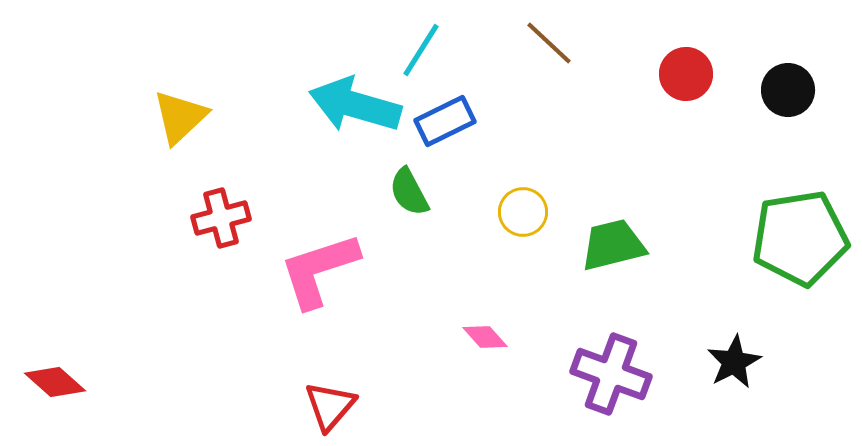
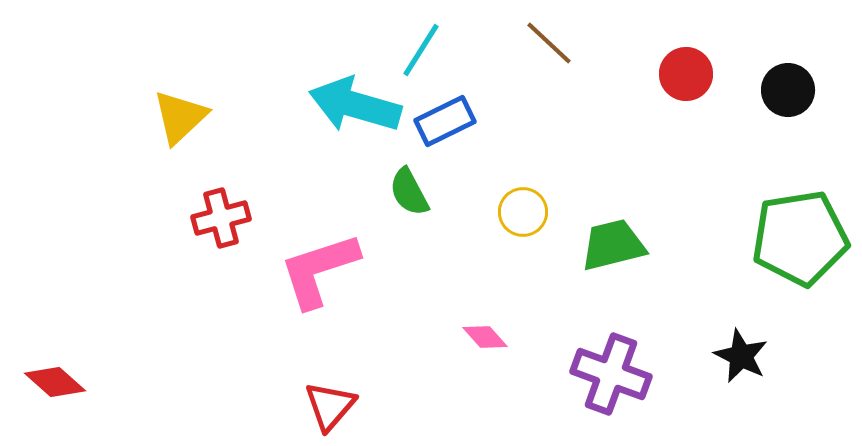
black star: moved 7 px right, 6 px up; rotated 18 degrees counterclockwise
